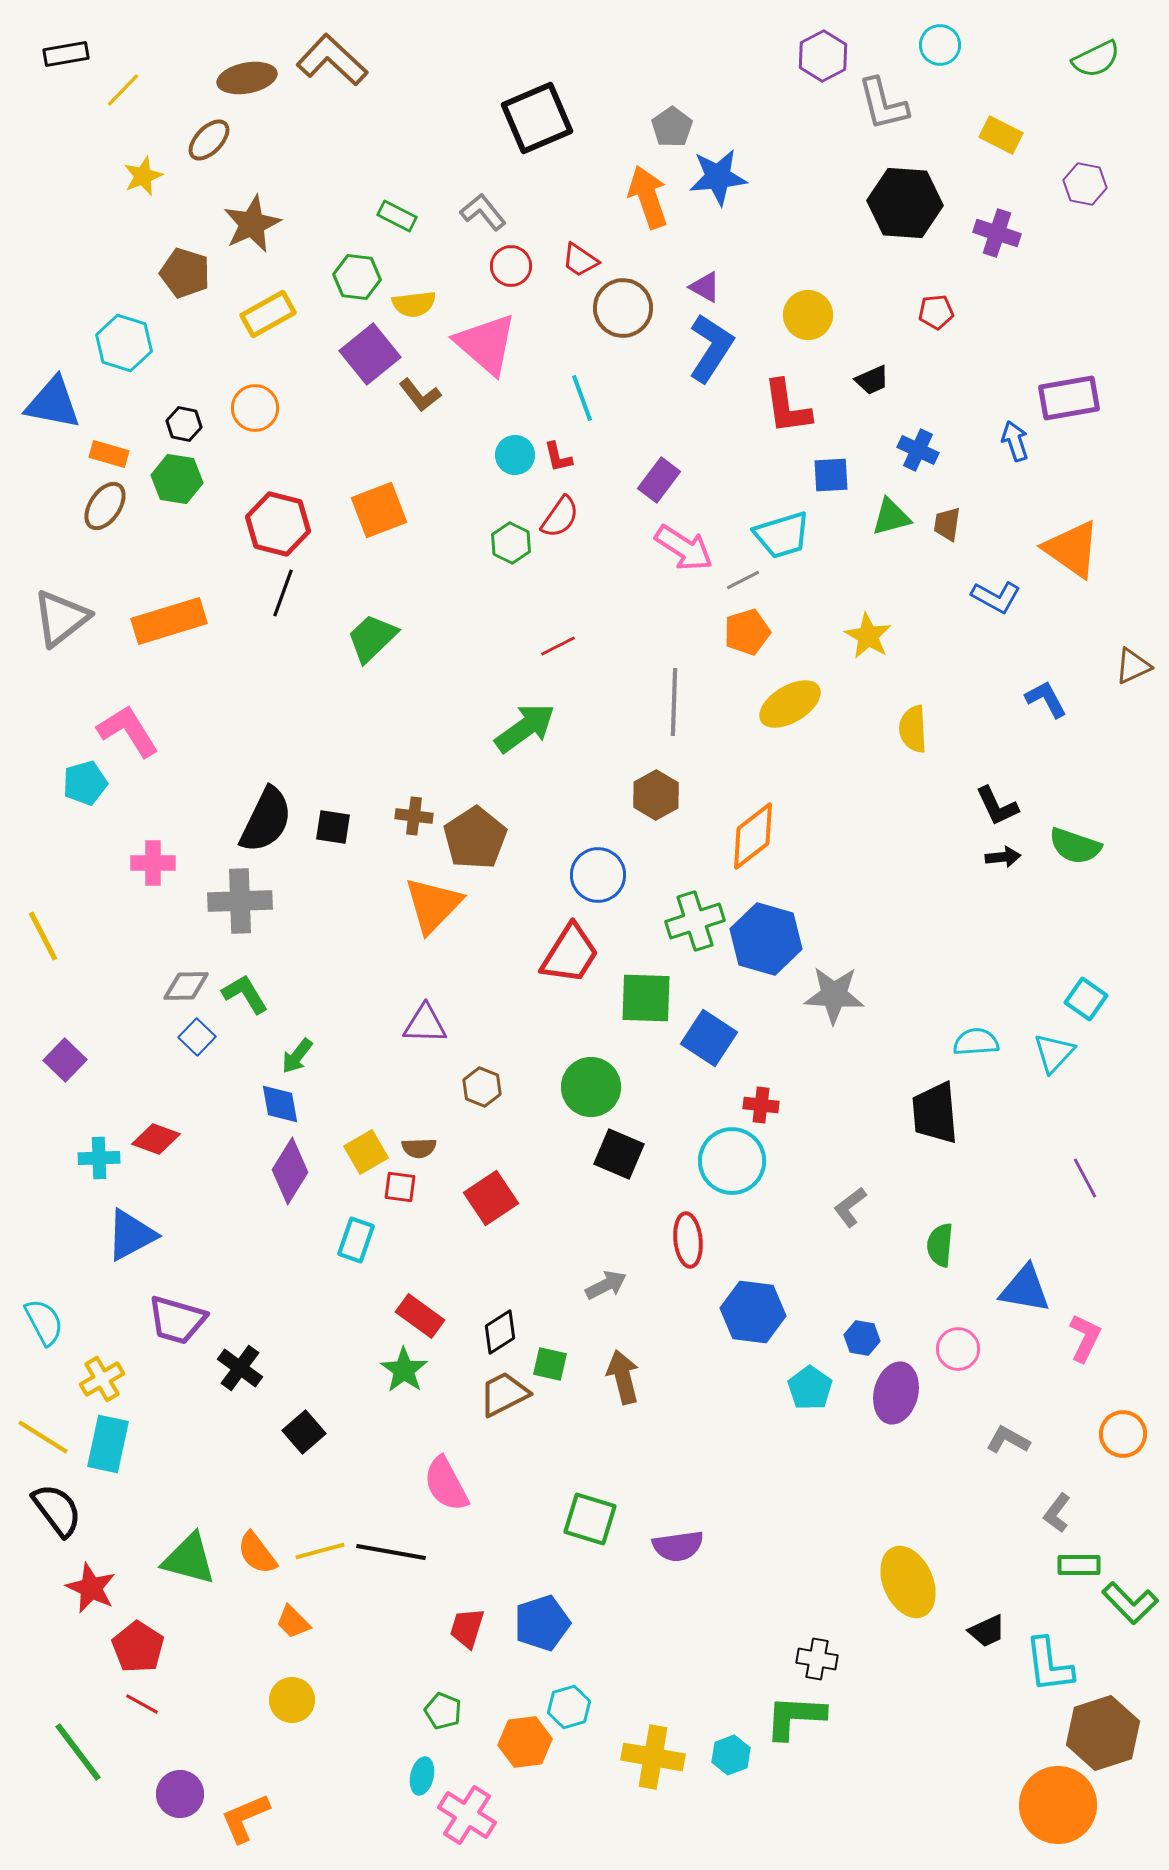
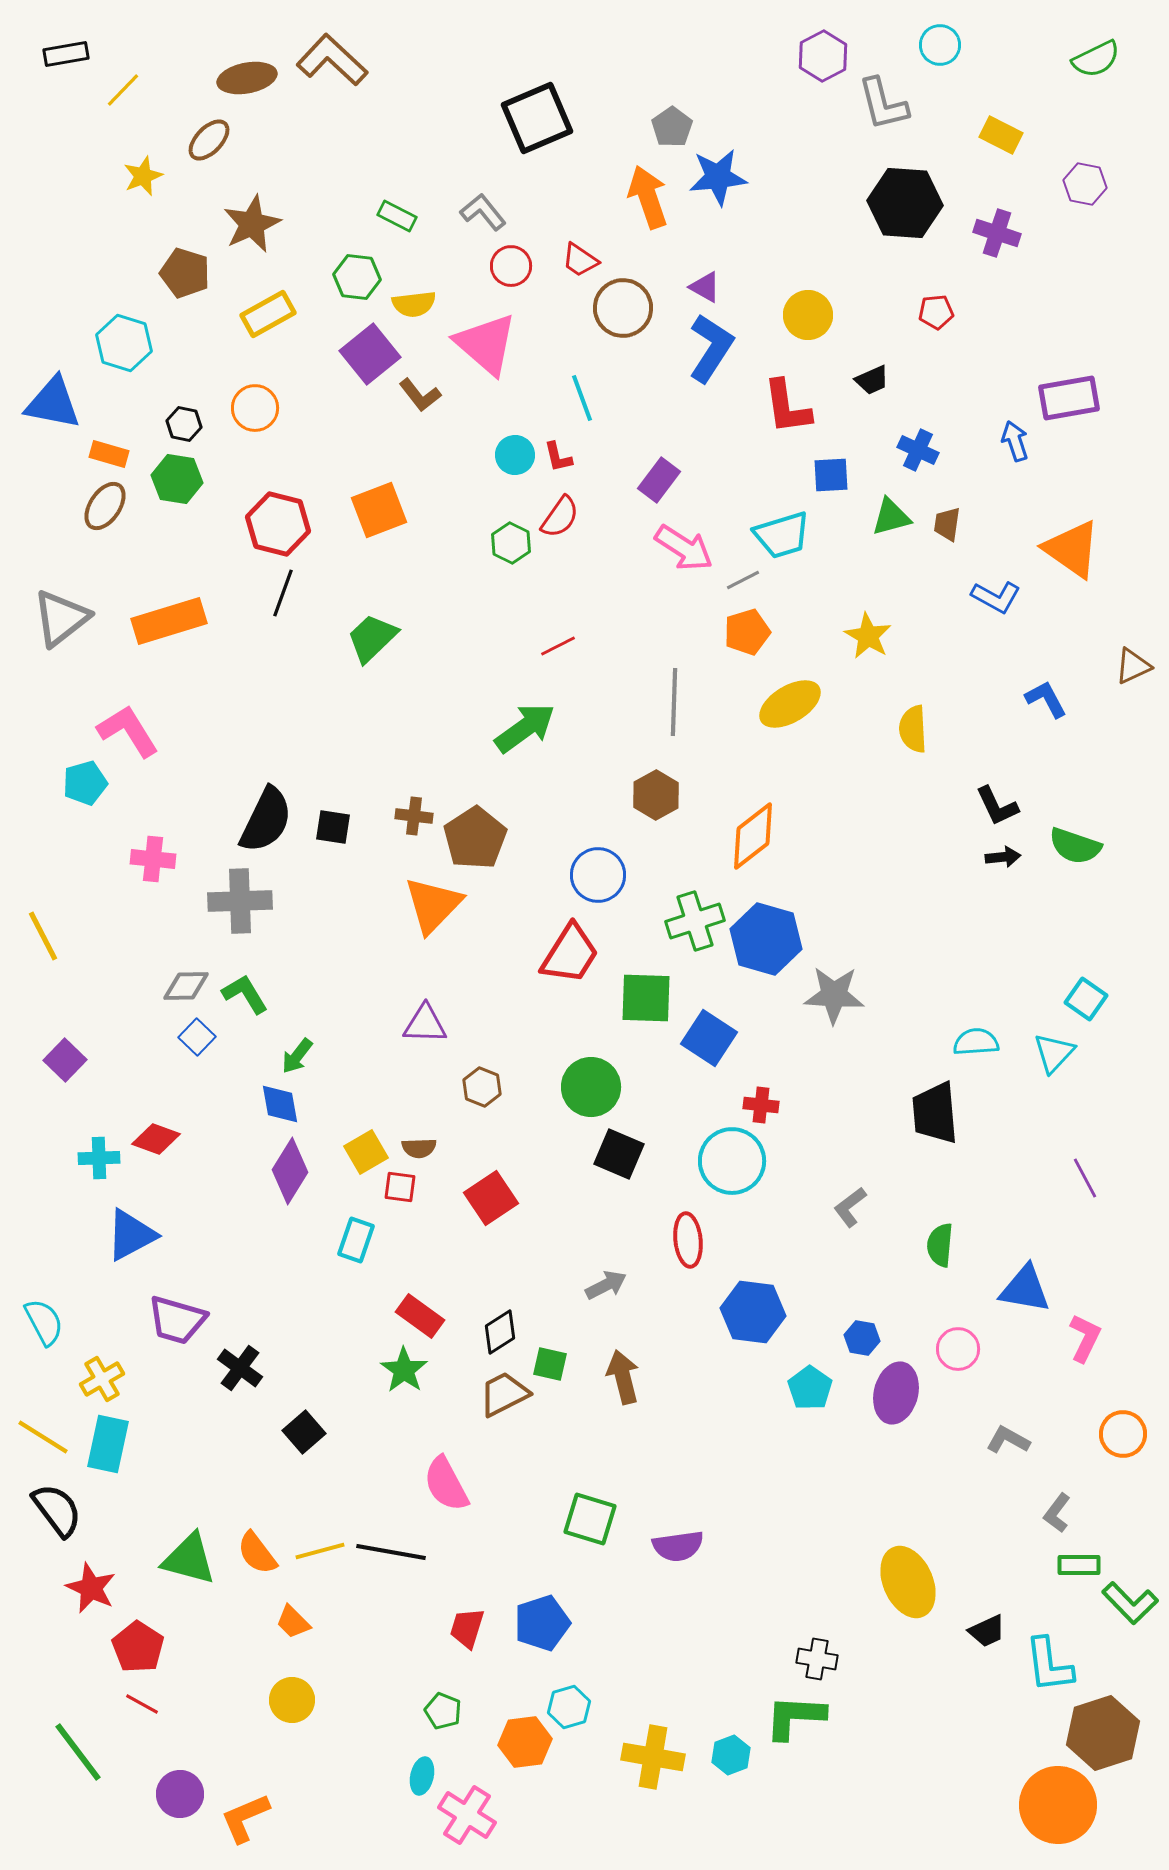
pink cross at (153, 863): moved 4 px up; rotated 6 degrees clockwise
